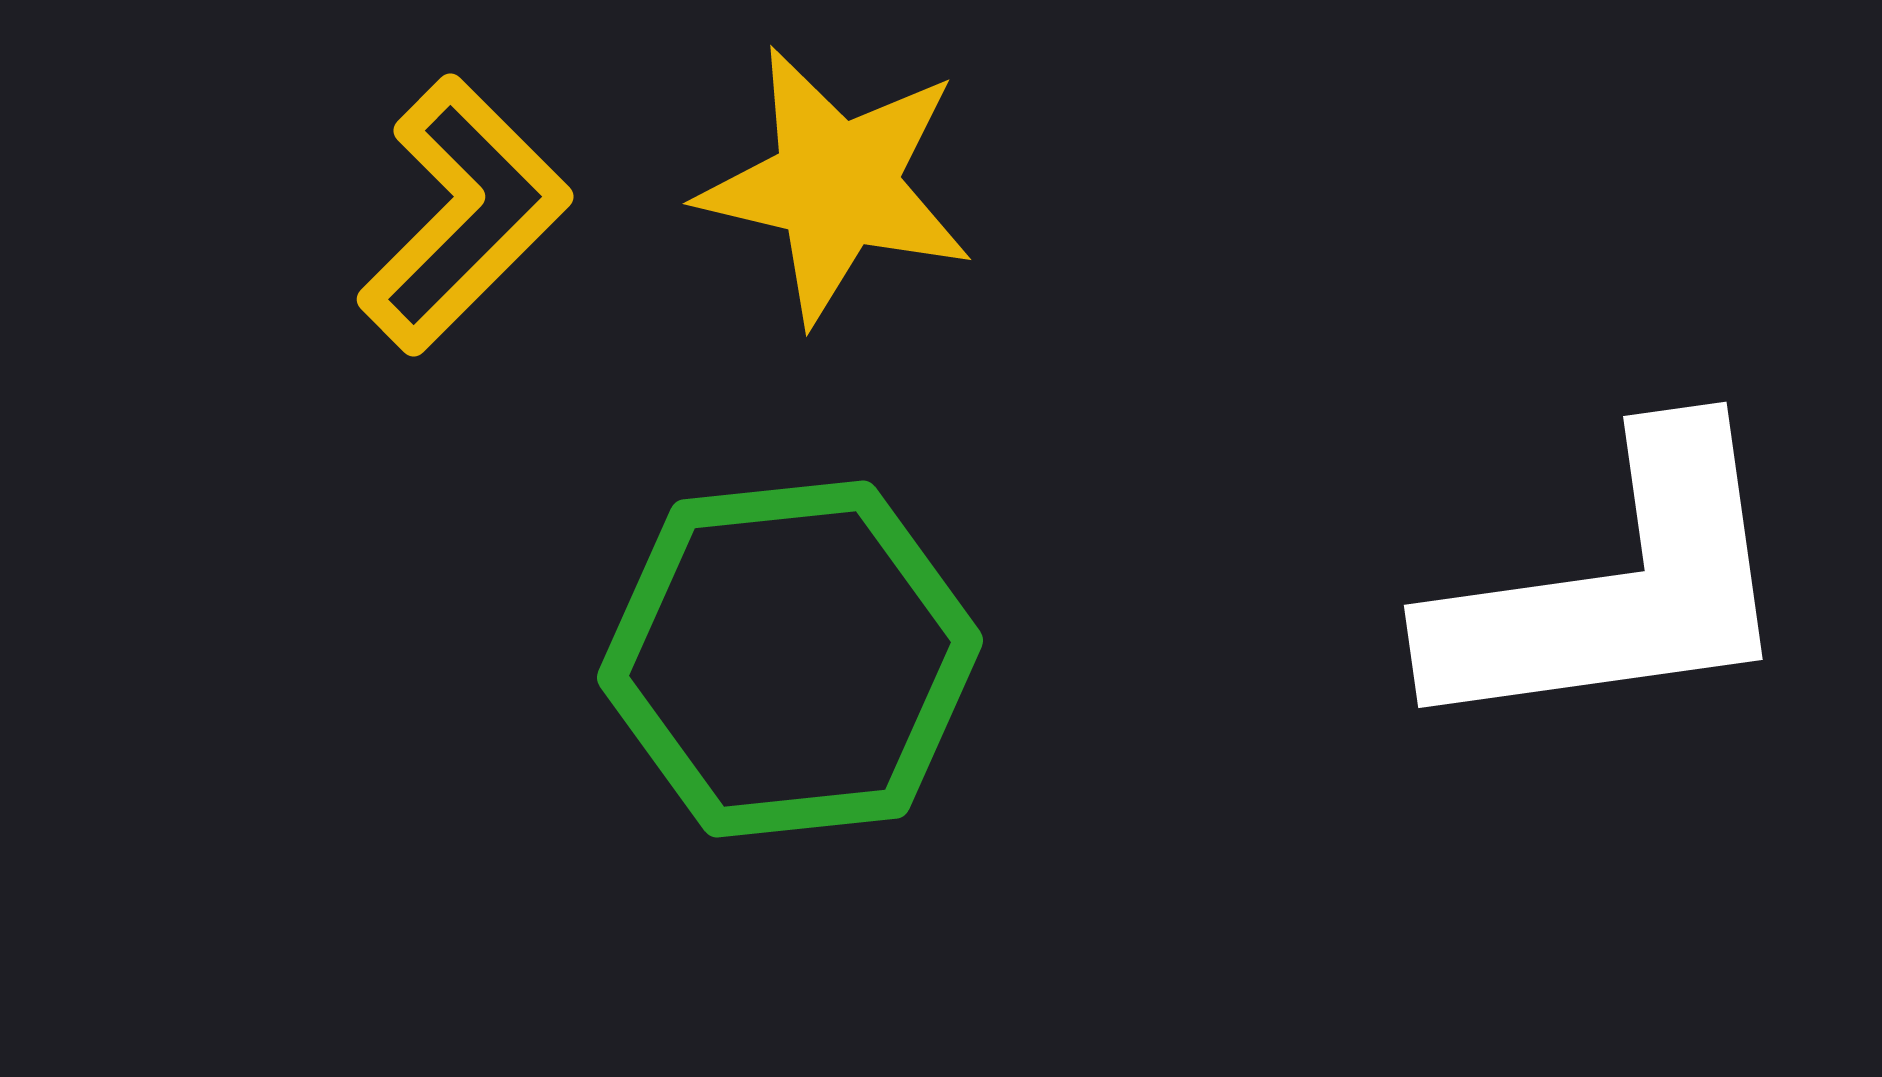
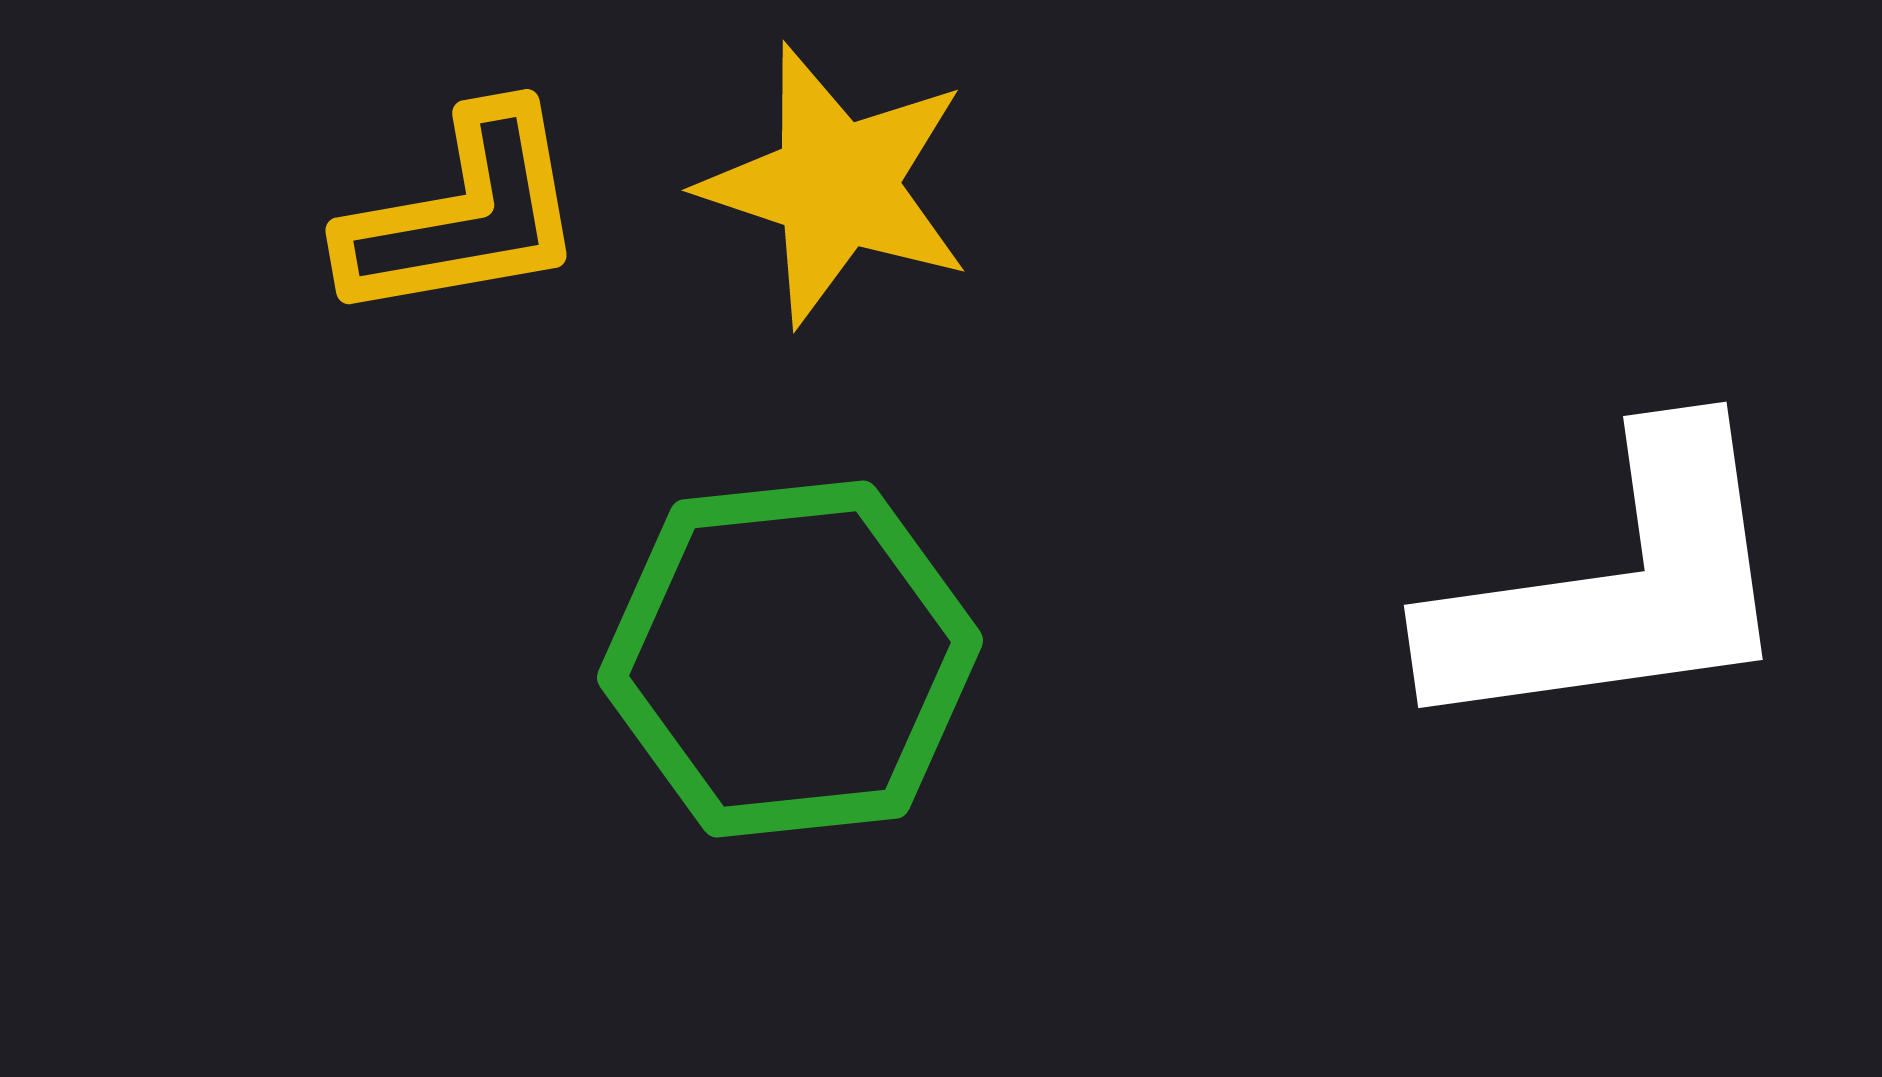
yellow star: rotated 5 degrees clockwise
yellow L-shape: rotated 35 degrees clockwise
